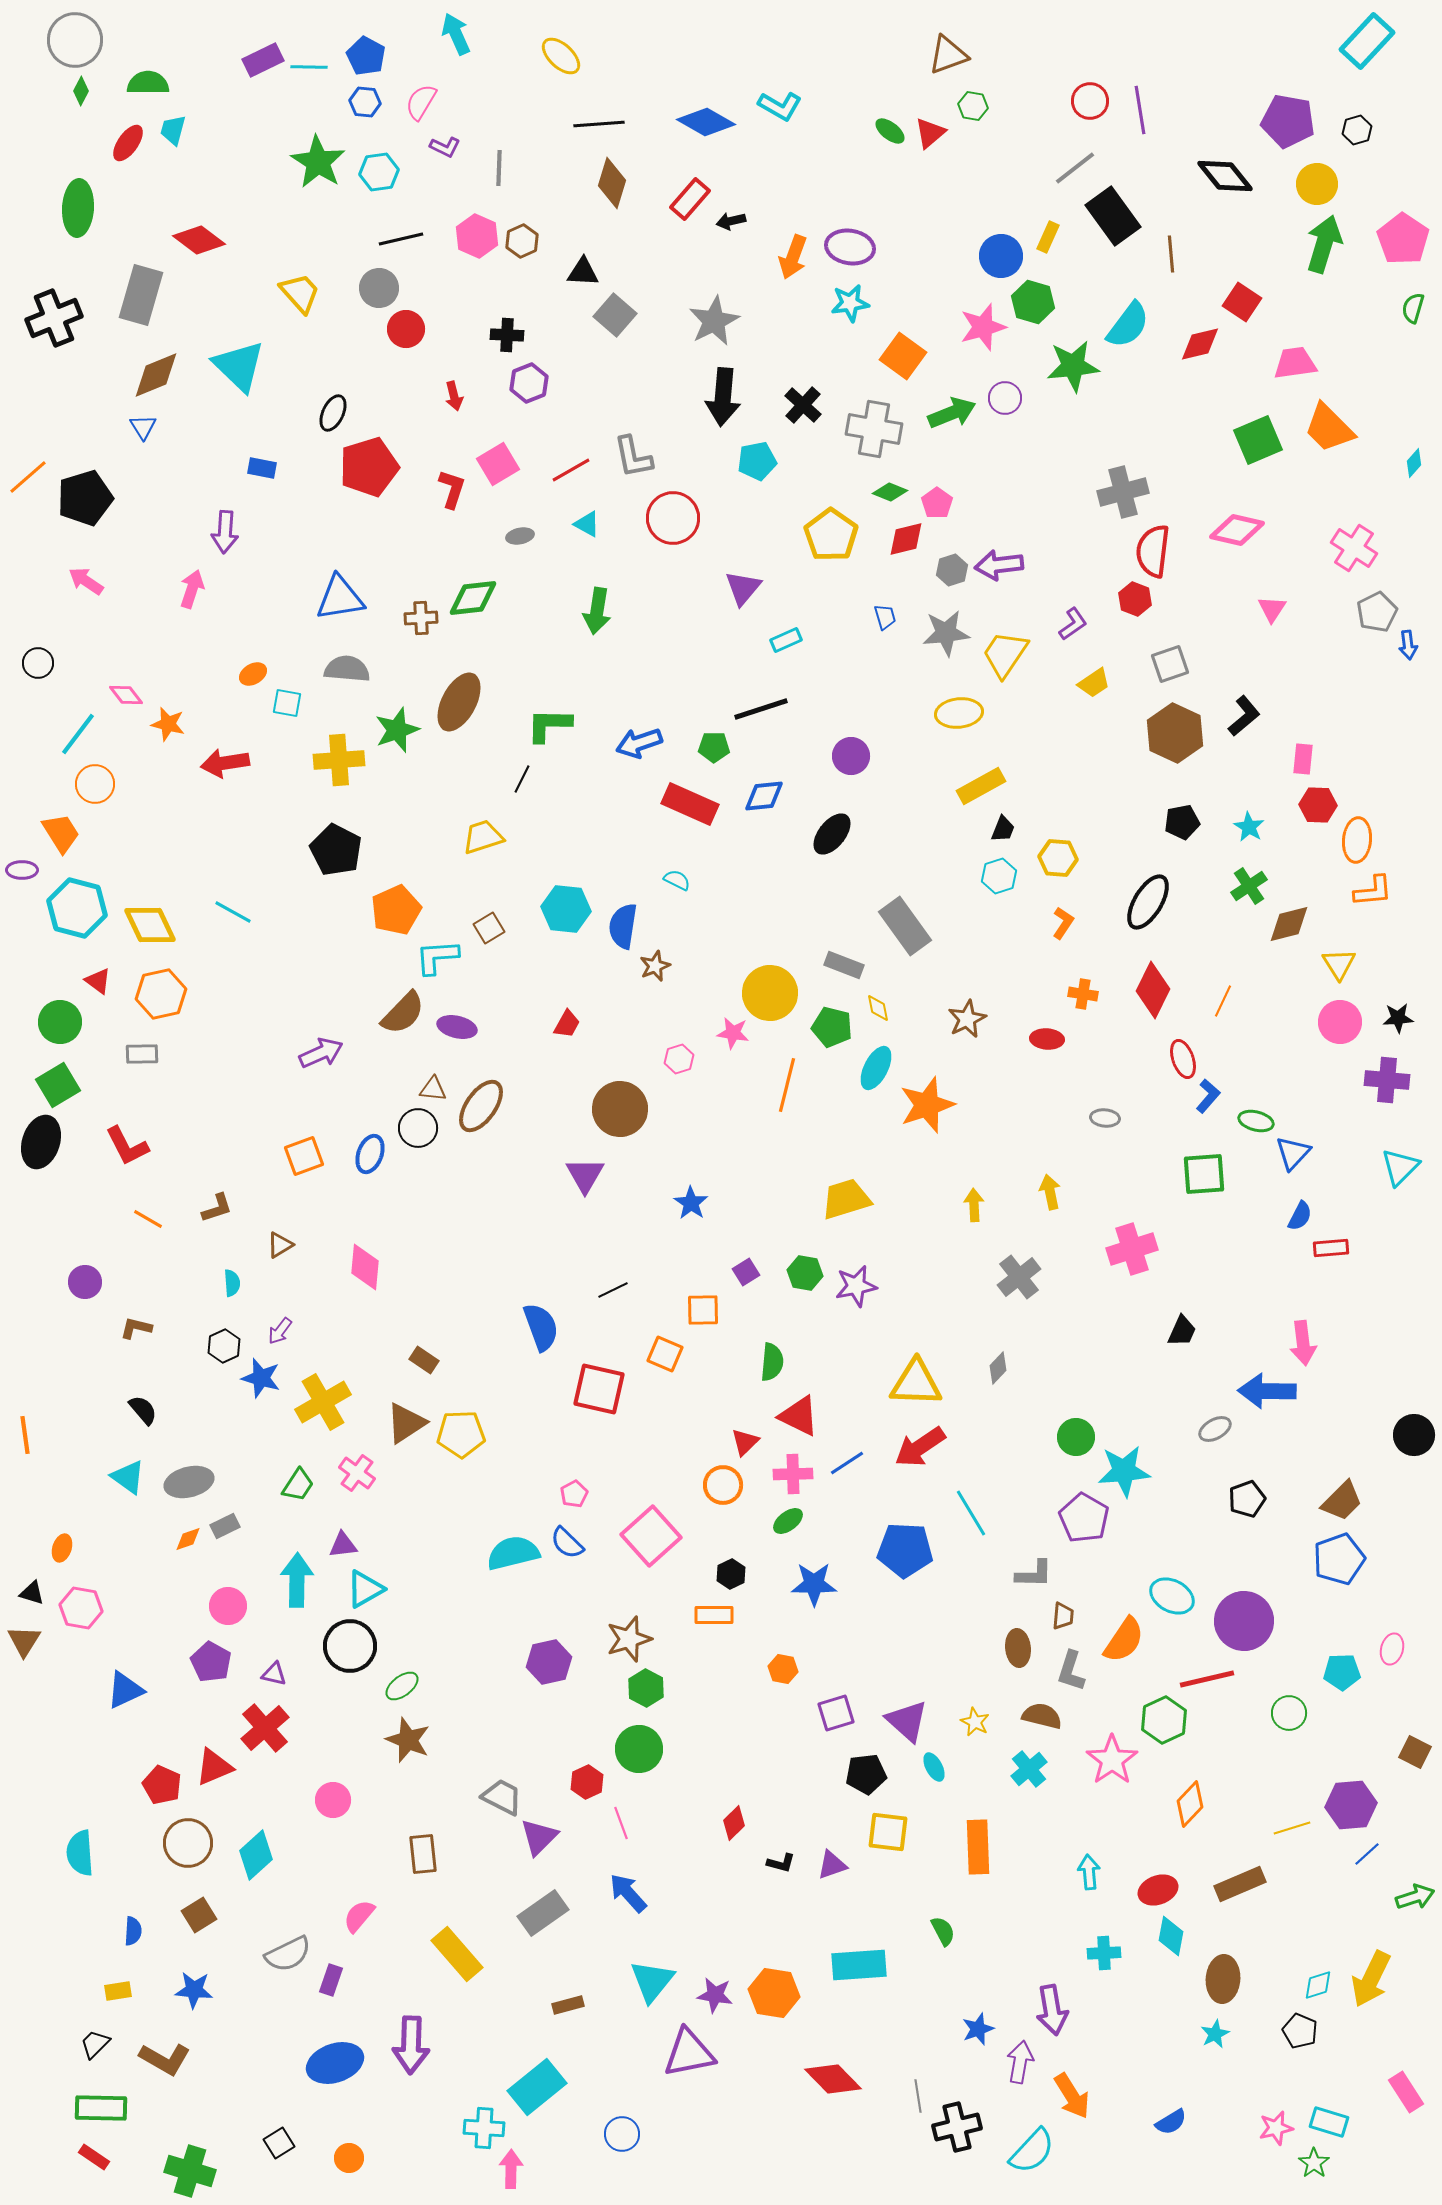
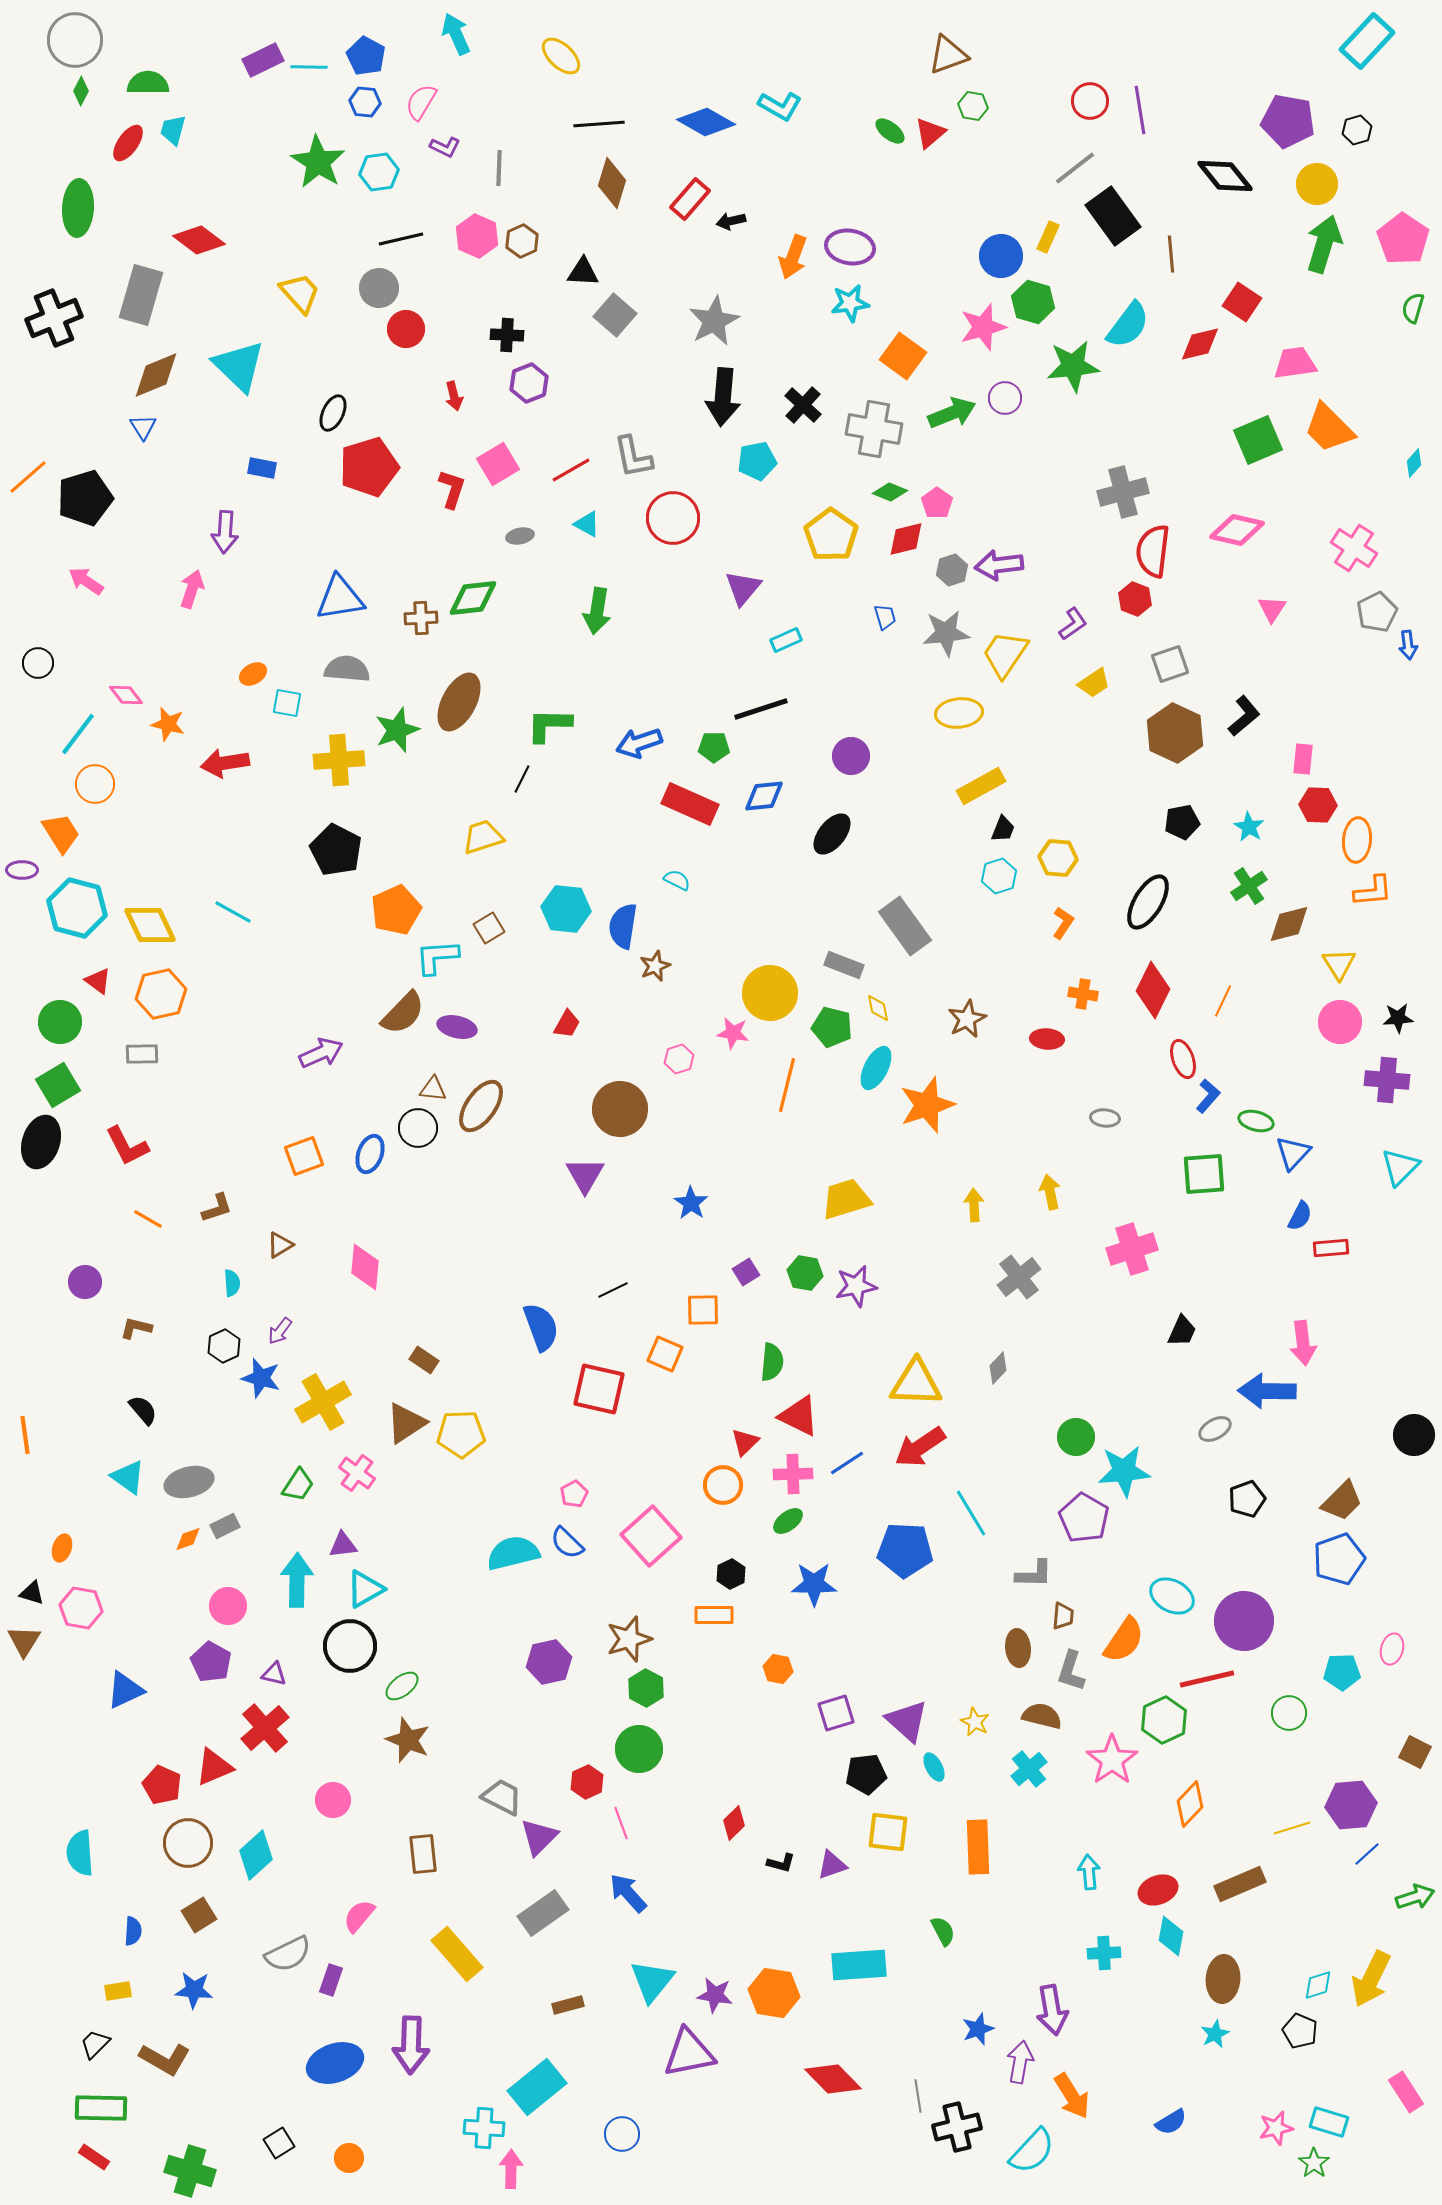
orange hexagon at (783, 1669): moved 5 px left
